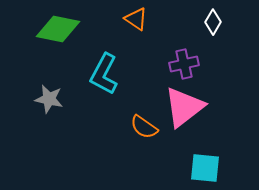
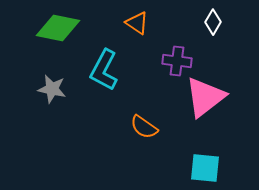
orange triangle: moved 1 px right, 4 px down
green diamond: moved 1 px up
purple cross: moved 7 px left, 3 px up; rotated 20 degrees clockwise
cyan L-shape: moved 4 px up
gray star: moved 3 px right, 10 px up
pink triangle: moved 21 px right, 10 px up
